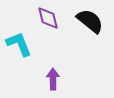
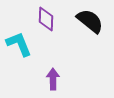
purple diamond: moved 2 px left, 1 px down; rotated 15 degrees clockwise
